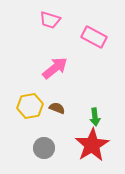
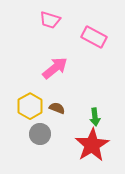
yellow hexagon: rotated 20 degrees counterclockwise
gray circle: moved 4 px left, 14 px up
